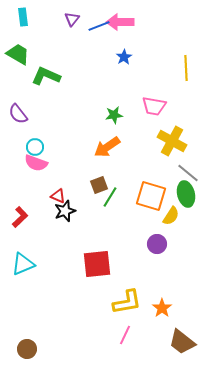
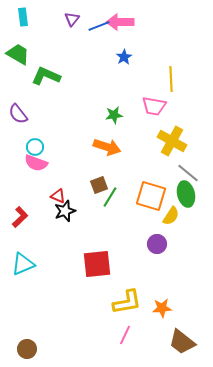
yellow line: moved 15 px left, 11 px down
orange arrow: rotated 128 degrees counterclockwise
orange star: rotated 30 degrees clockwise
